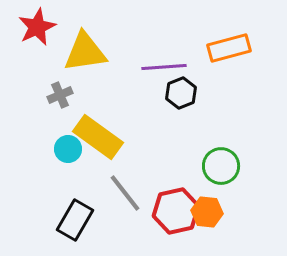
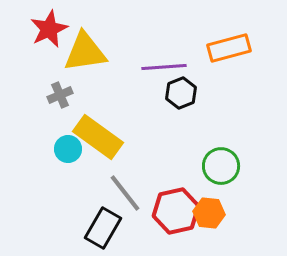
red star: moved 12 px right, 2 px down
orange hexagon: moved 2 px right, 1 px down
black rectangle: moved 28 px right, 8 px down
